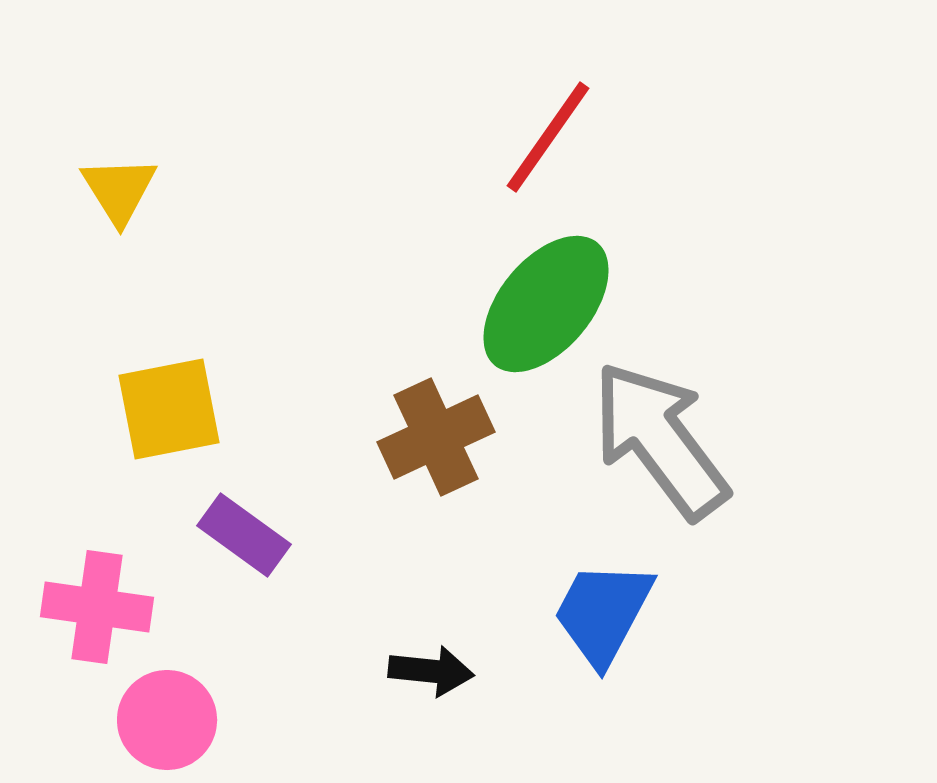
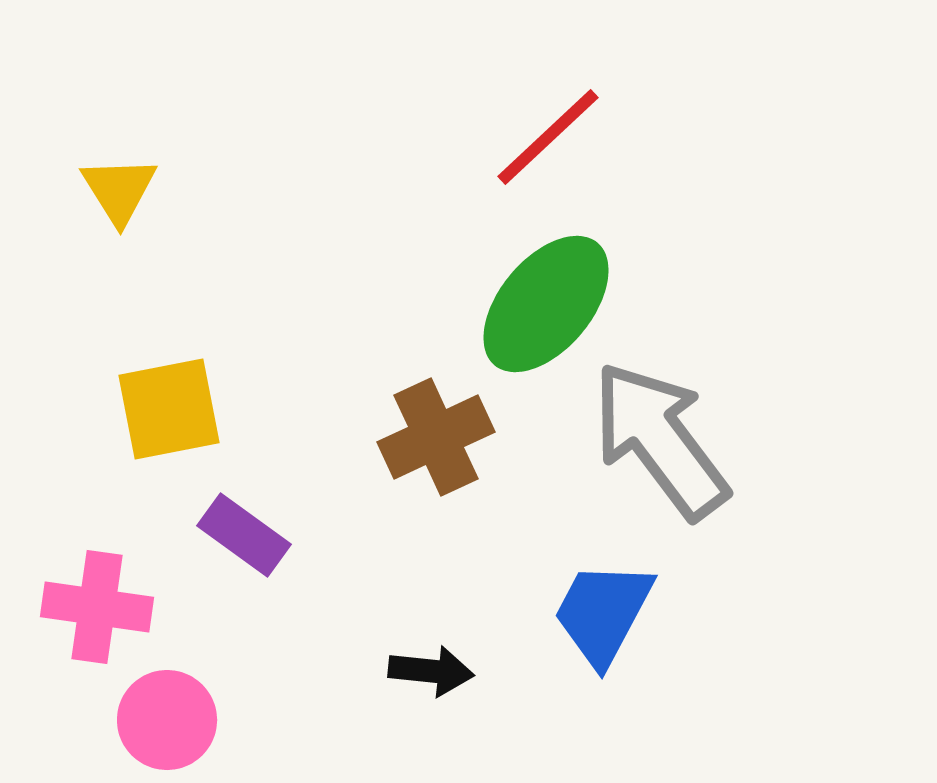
red line: rotated 12 degrees clockwise
